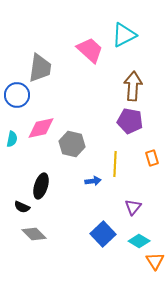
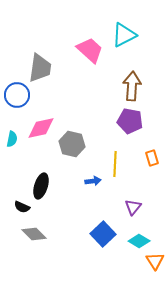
brown arrow: moved 1 px left
